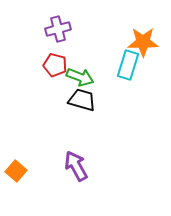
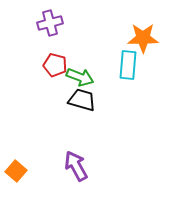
purple cross: moved 8 px left, 6 px up
orange star: moved 4 px up
cyan rectangle: rotated 12 degrees counterclockwise
